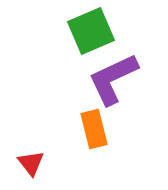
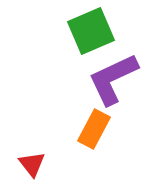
orange rectangle: rotated 42 degrees clockwise
red triangle: moved 1 px right, 1 px down
